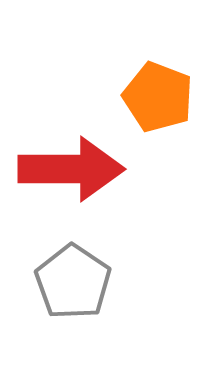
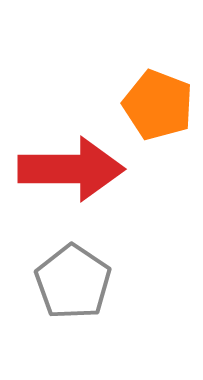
orange pentagon: moved 8 px down
